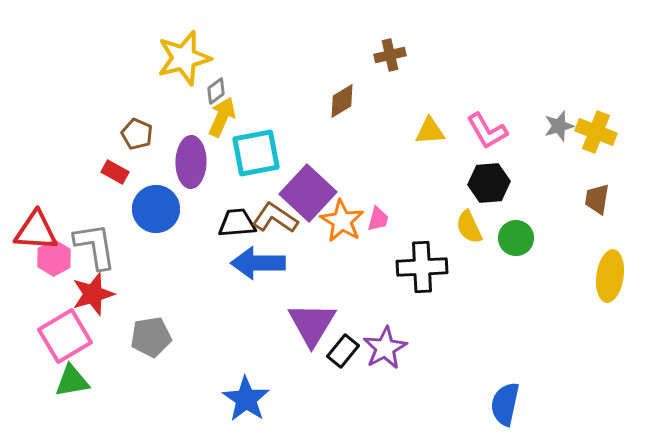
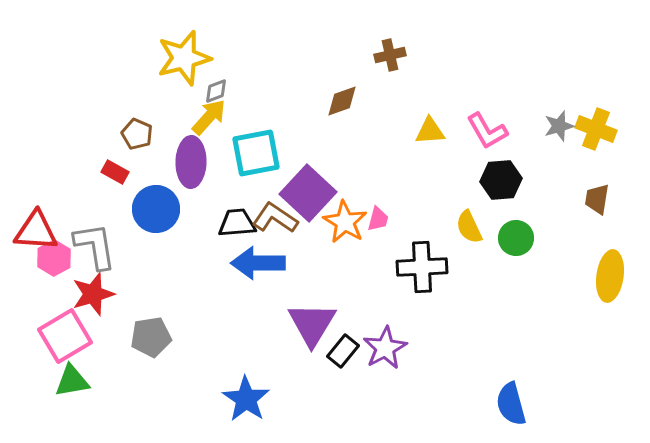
gray diamond: rotated 16 degrees clockwise
brown diamond: rotated 12 degrees clockwise
yellow arrow: moved 13 px left; rotated 18 degrees clockwise
yellow cross: moved 3 px up
black hexagon: moved 12 px right, 3 px up
orange star: moved 3 px right, 1 px down
blue semicircle: moved 6 px right; rotated 27 degrees counterclockwise
